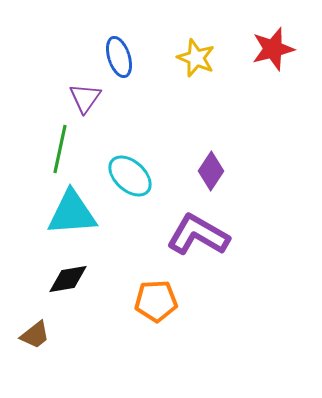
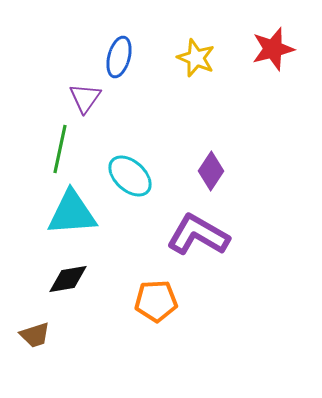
blue ellipse: rotated 33 degrees clockwise
brown trapezoid: rotated 20 degrees clockwise
